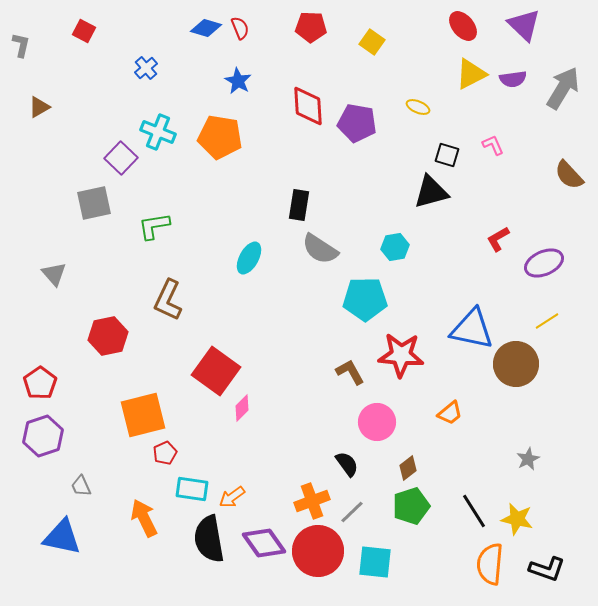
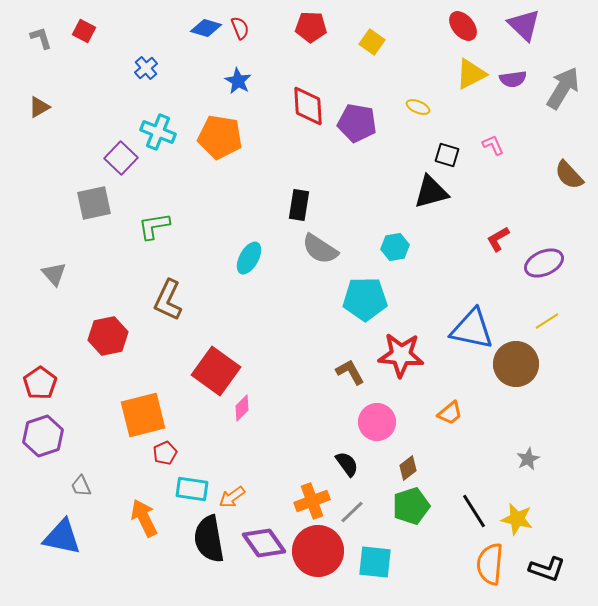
gray L-shape at (21, 45): moved 20 px right, 7 px up; rotated 30 degrees counterclockwise
